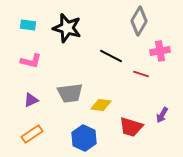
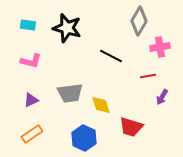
pink cross: moved 4 px up
red line: moved 7 px right, 2 px down; rotated 28 degrees counterclockwise
yellow diamond: rotated 65 degrees clockwise
purple arrow: moved 18 px up
